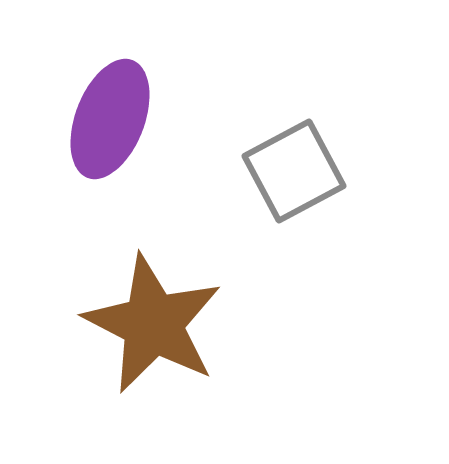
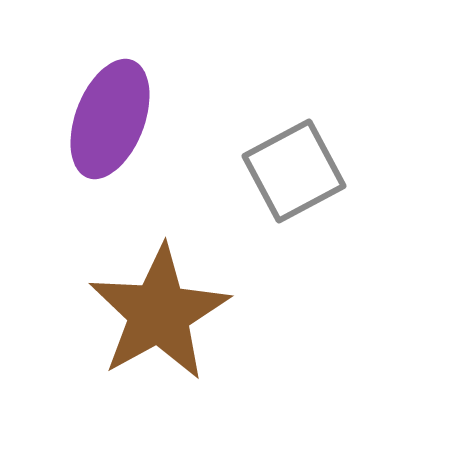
brown star: moved 6 px right, 11 px up; rotated 16 degrees clockwise
